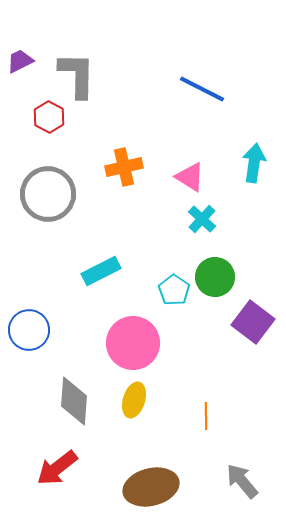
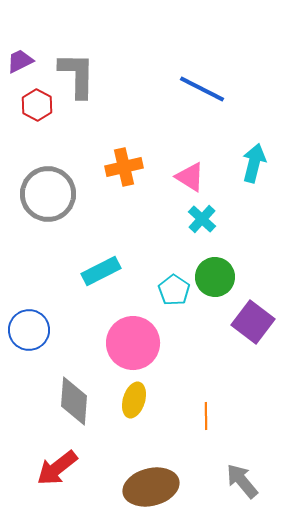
red hexagon: moved 12 px left, 12 px up
cyan arrow: rotated 6 degrees clockwise
